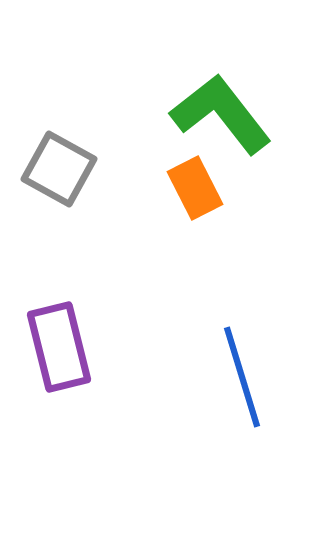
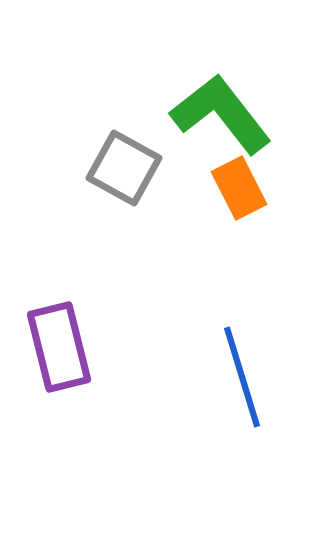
gray square: moved 65 px right, 1 px up
orange rectangle: moved 44 px right
